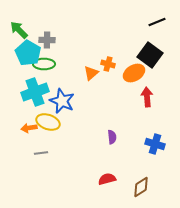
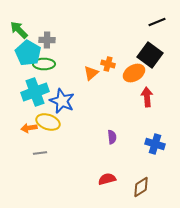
gray line: moved 1 px left
